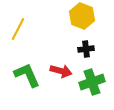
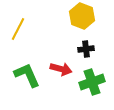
red arrow: moved 2 px up
